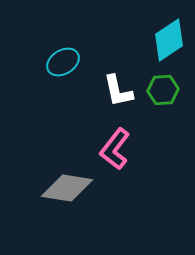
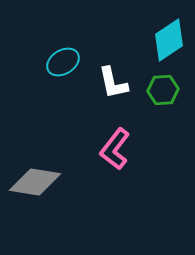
white L-shape: moved 5 px left, 8 px up
gray diamond: moved 32 px left, 6 px up
